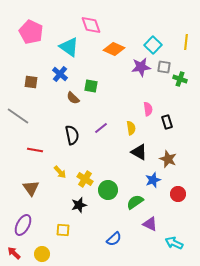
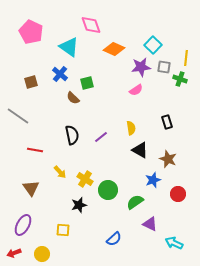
yellow line: moved 16 px down
brown square: rotated 24 degrees counterclockwise
green square: moved 4 px left, 3 px up; rotated 24 degrees counterclockwise
pink semicircle: moved 12 px left, 19 px up; rotated 64 degrees clockwise
purple line: moved 9 px down
black triangle: moved 1 px right, 2 px up
red arrow: rotated 64 degrees counterclockwise
